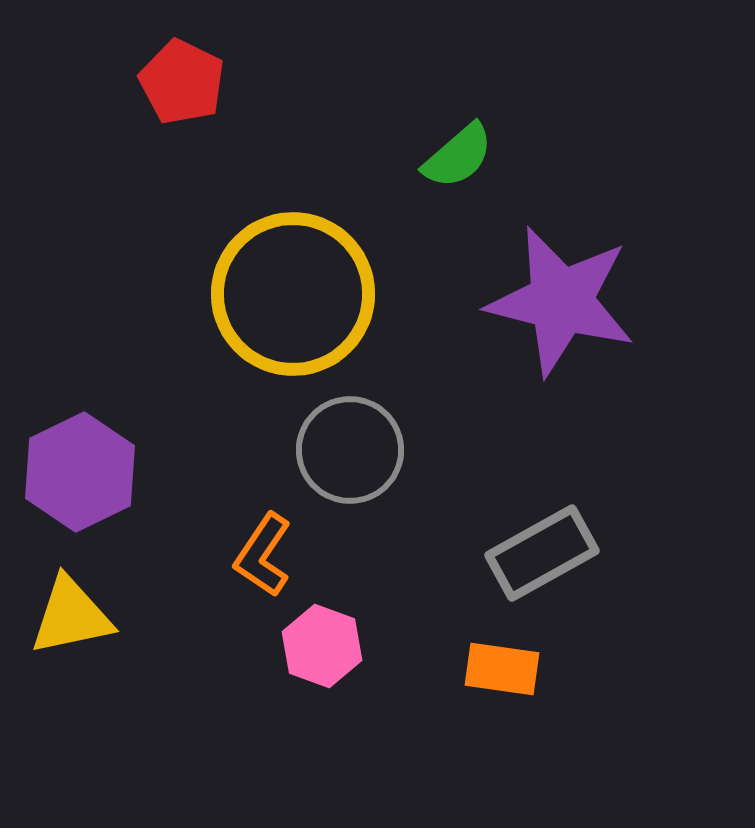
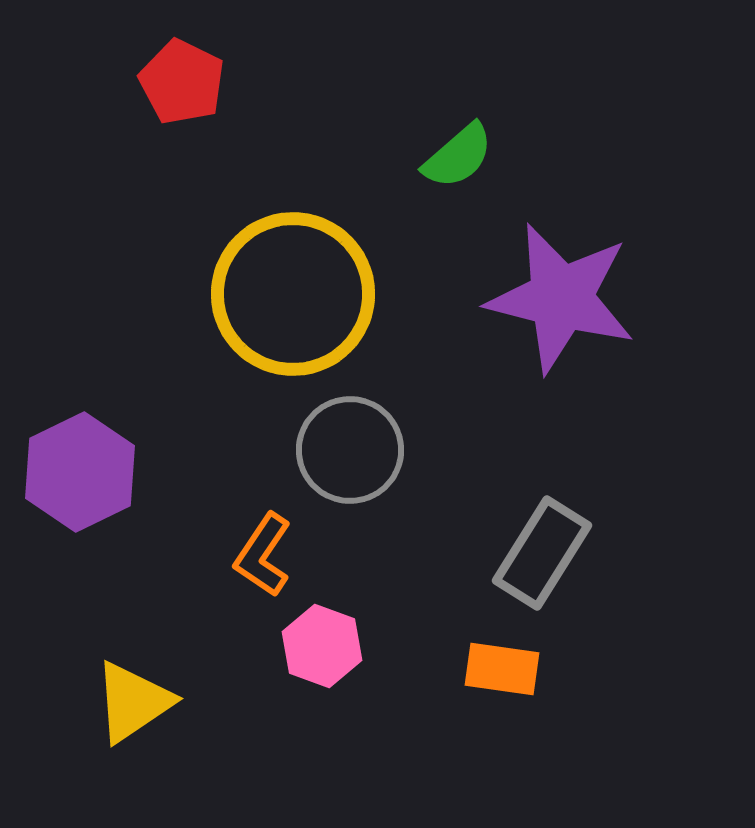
purple star: moved 3 px up
gray rectangle: rotated 29 degrees counterclockwise
yellow triangle: moved 62 px right, 86 px down; rotated 22 degrees counterclockwise
